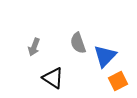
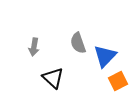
gray arrow: rotated 12 degrees counterclockwise
black triangle: rotated 10 degrees clockwise
